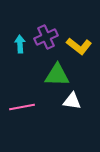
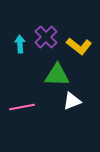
purple cross: rotated 20 degrees counterclockwise
white triangle: rotated 30 degrees counterclockwise
